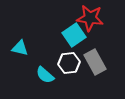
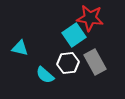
white hexagon: moved 1 px left
